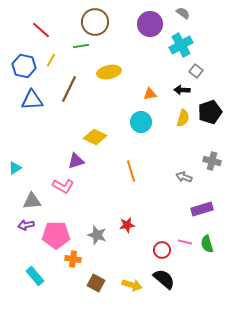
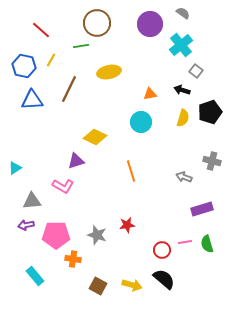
brown circle: moved 2 px right, 1 px down
cyan cross: rotated 10 degrees counterclockwise
black arrow: rotated 14 degrees clockwise
pink line: rotated 24 degrees counterclockwise
brown square: moved 2 px right, 3 px down
